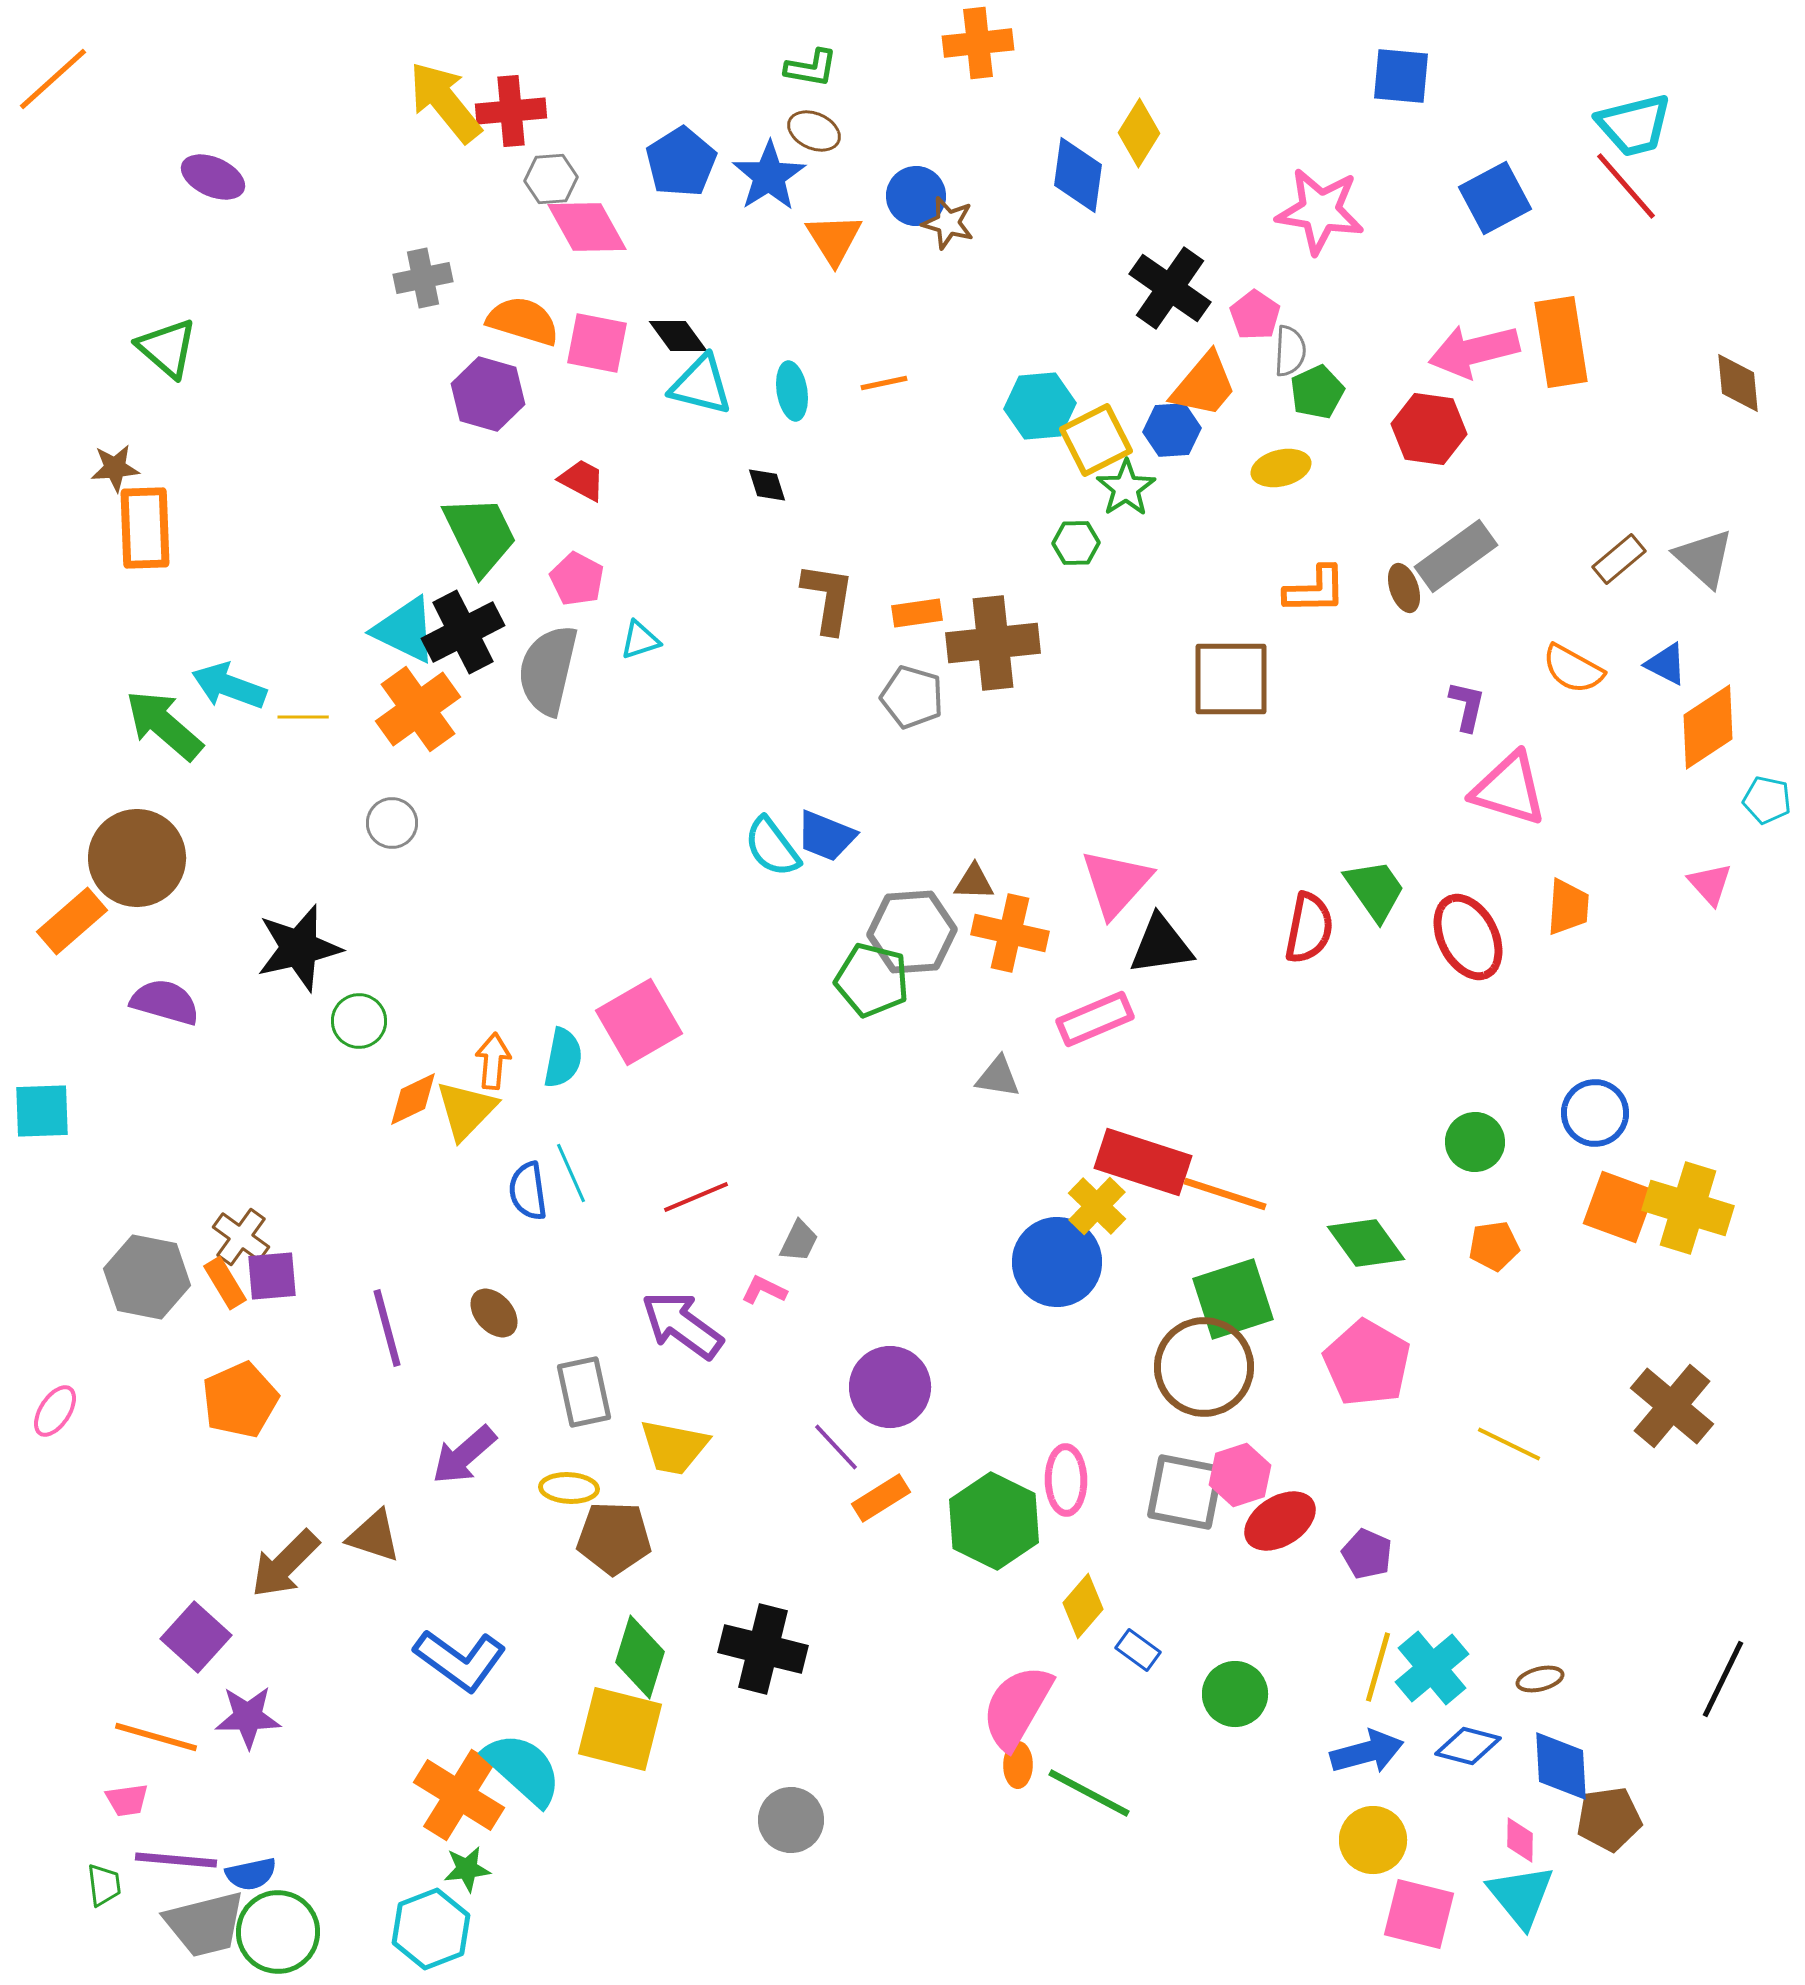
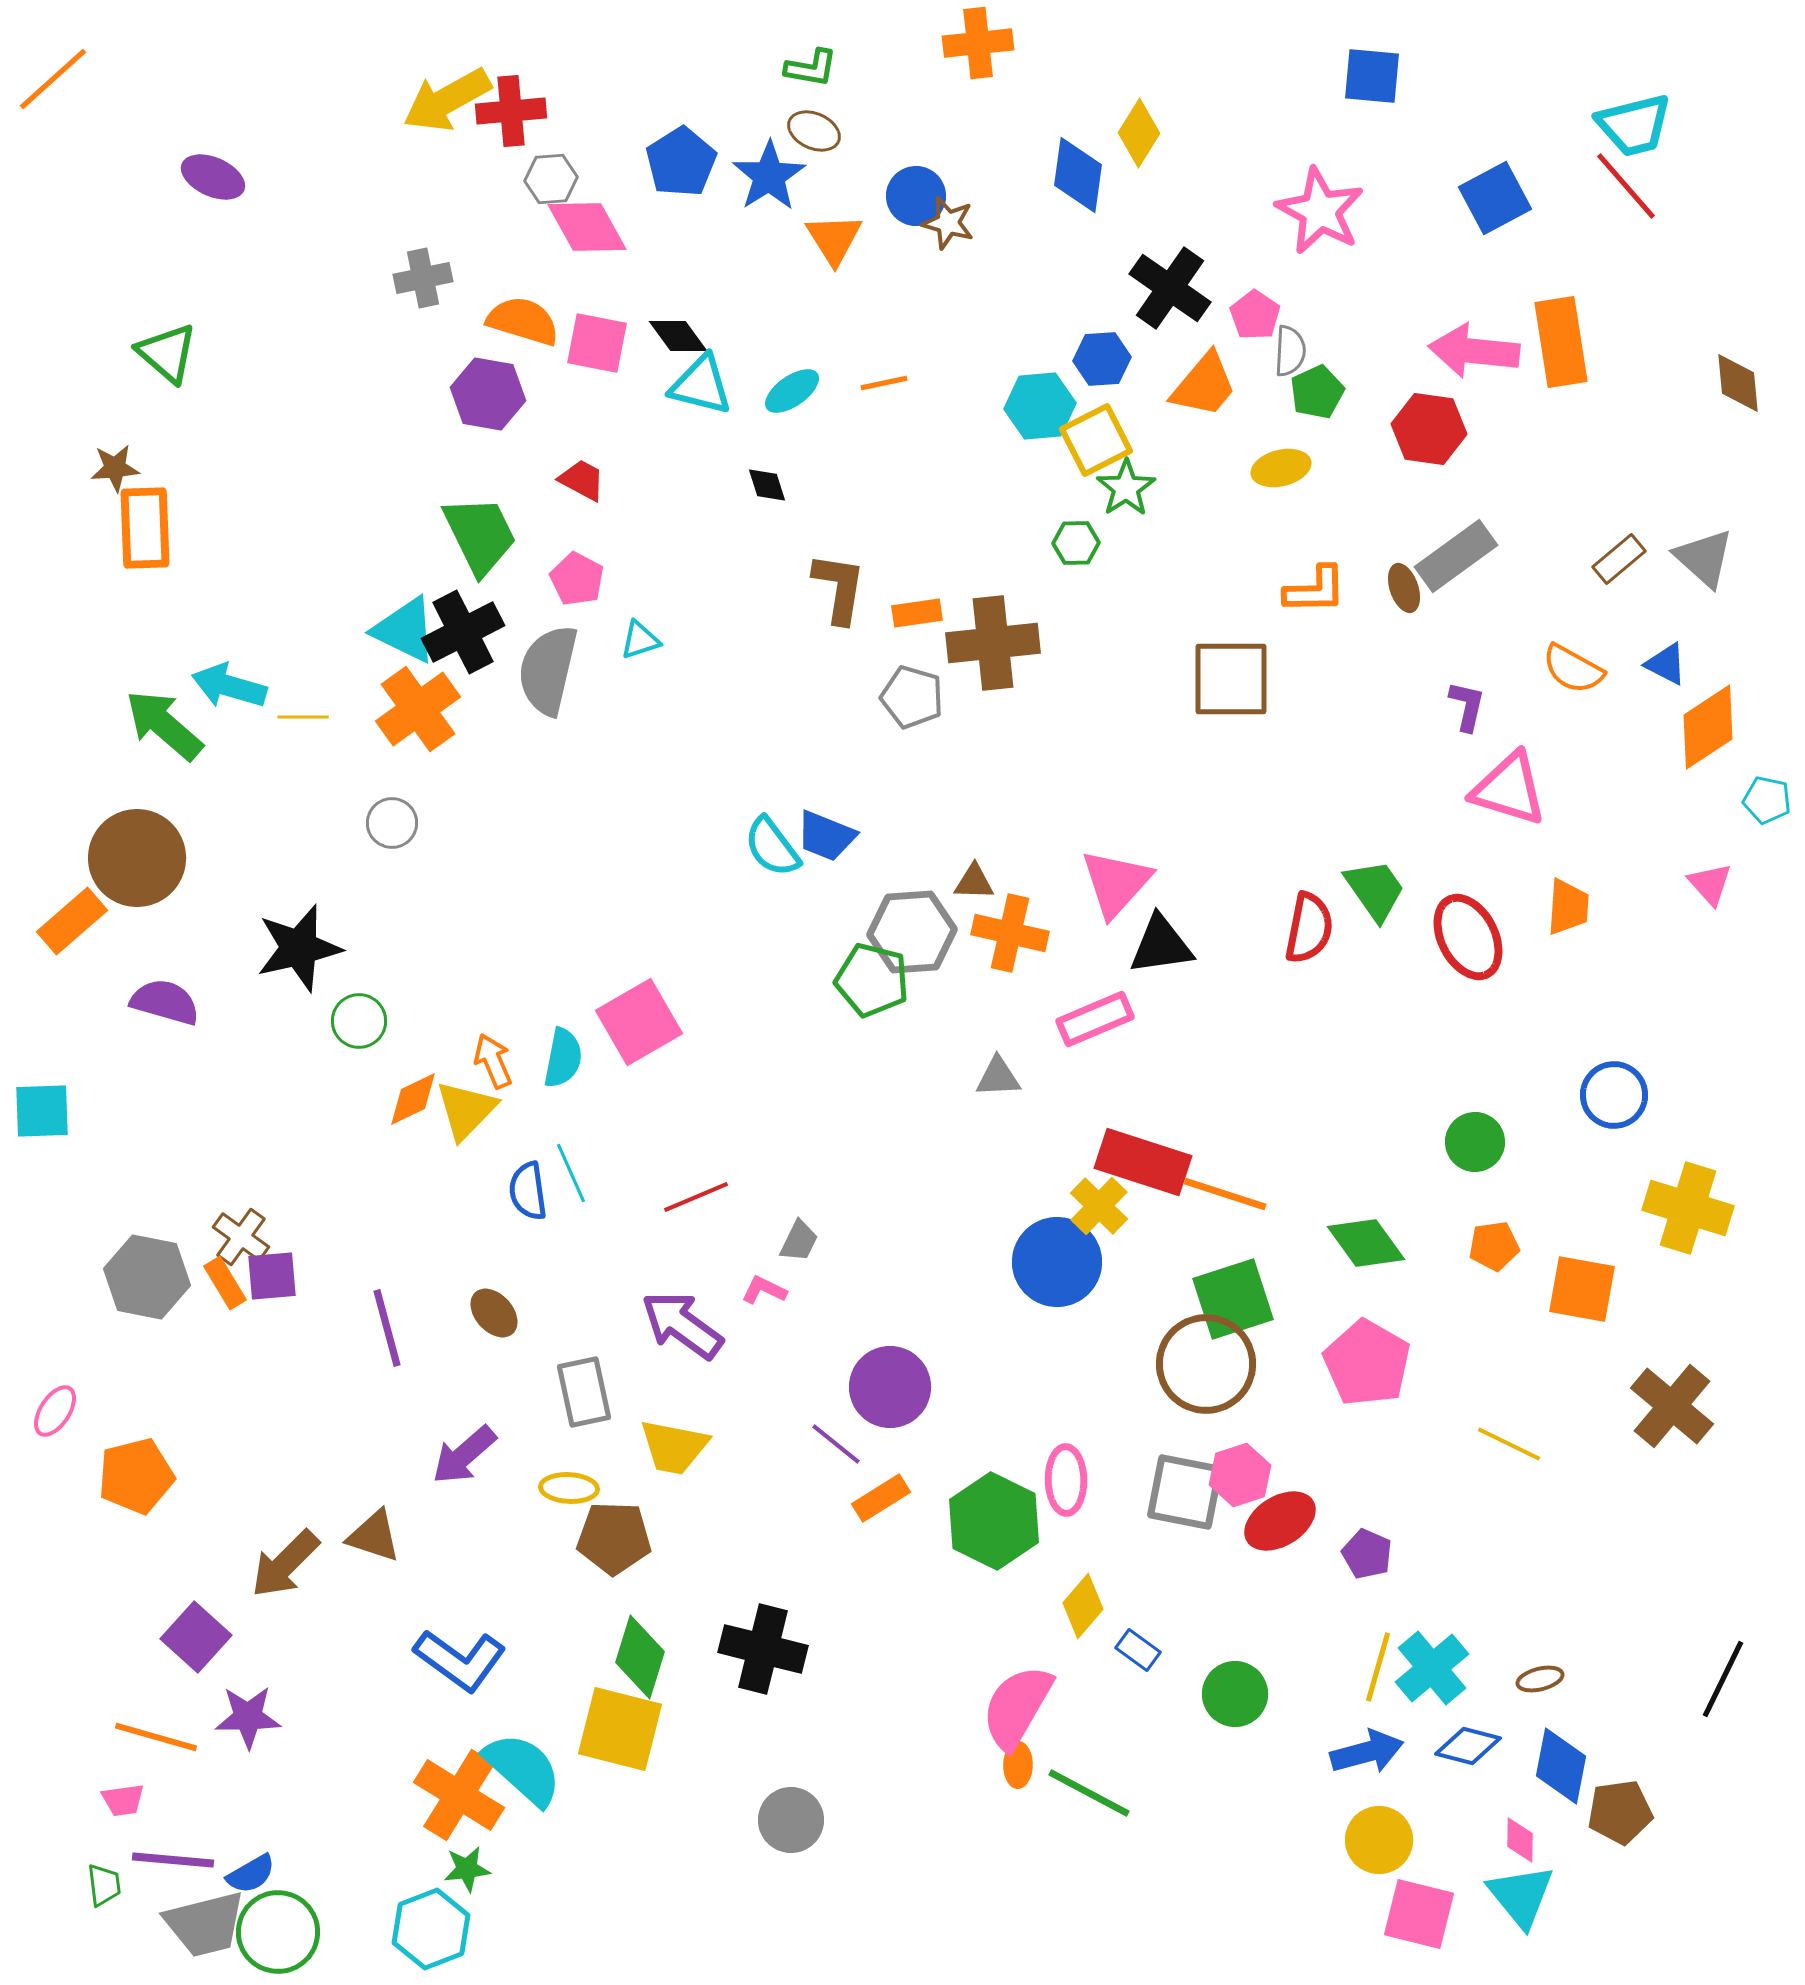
blue square at (1401, 76): moved 29 px left
yellow arrow at (445, 102): moved 2 px right, 2 px up; rotated 80 degrees counterclockwise
pink star at (1320, 211): rotated 20 degrees clockwise
green triangle at (167, 348): moved 5 px down
pink arrow at (1474, 351): rotated 20 degrees clockwise
cyan ellipse at (792, 391): rotated 64 degrees clockwise
purple hexagon at (488, 394): rotated 6 degrees counterclockwise
blue hexagon at (1172, 430): moved 70 px left, 71 px up
brown L-shape at (828, 598): moved 11 px right, 10 px up
cyan arrow at (229, 686): rotated 4 degrees counterclockwise
orange arrow at (493, 1061): rotated 28 degrees counterclockwise
gray triangle at (998, 1077): rotated 12 degrees counterclockwise
blue circle at (1595, 1113): moved 19 px right, 18 px up
yellow cross at (1097, 1206): moved 2 px right
orange square at (1619, 1207): moved 37 px left, 82 px down; rotated 10 degrees counterclockwise
brown circle at (1204, 1367): moved 2 px right, 3 px up
orange pentagon at (240, 1400): moved 104 px left, 76 px down; rotated 10 degrees clockwise
purple line at (836, 1447): moved 3 px up; rotated 8 degrees counterclockwise
blue diamond at (1561, 1766): rotated 14 degrees clockwise
pink trapezoid at (127, 1800): moved 4 px left
brown pentagon at (1609, 1819): moved 11 px right, 7 px up
yellow circle at (1373, 1840): moved 6 px right
purple line at (176, 1860): moved 3 px left
blue semicircle at (251, 1874): rotated 18 degrees counterclockwise
